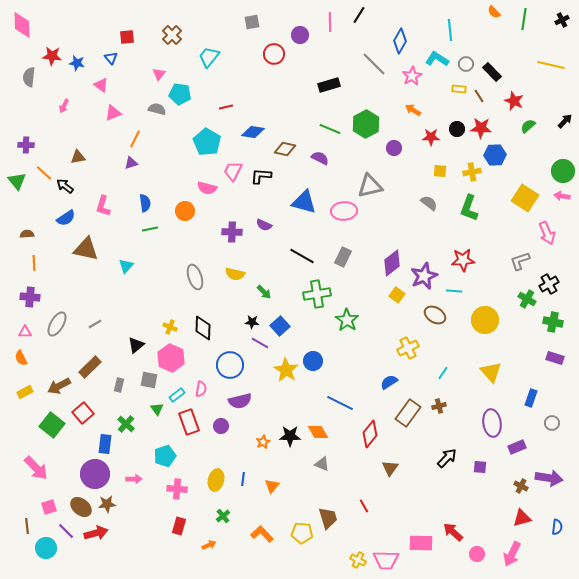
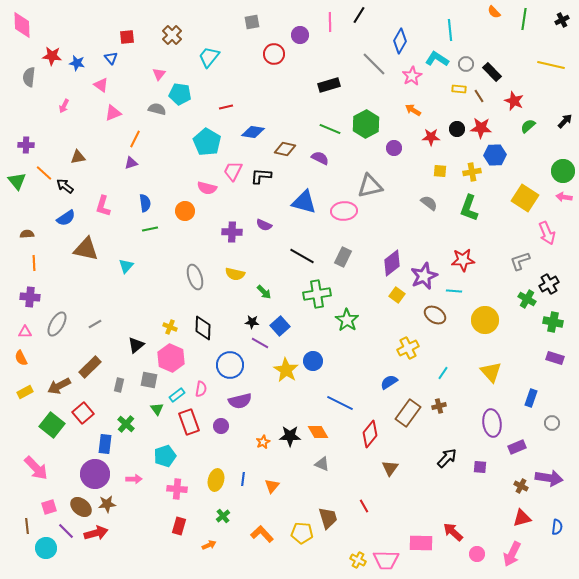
pink arrow at (562, 196): moved 2 px right, 1 px down
